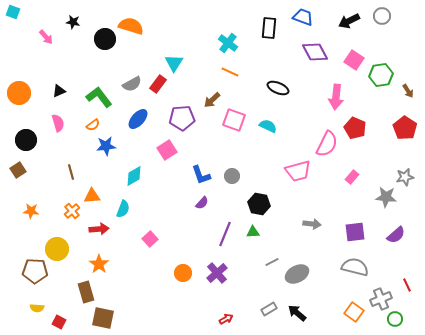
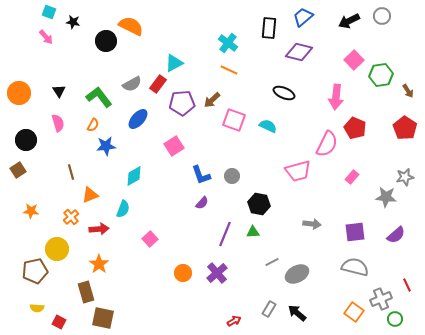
cyan square at (13, 12): moved 36 px right
blue trapezoid at (303, 17): rotated 60 degrees counterclockwise
orange semicircle at (131, 26): rotated 10 degrees clockwise
black circle at (105, 39): moved 1 px right, 2 px down
purple diamond at (315, 52): moved 16 px left; rotated 48 degrees counterclockwise
pink square at (354, 60): rotated 12 degrees clockwise
cyan triangle at (174, 63): rotated 30 degrees clockwise
orange line at (230, 72): moved 1 px left, 2 px up
black ellipse at (278, 88): moved 6 px right, 5 px down
black triangle at (59, 91): rotated 40 degrees counterclockwise
purple pentagon at (182, 118): moved 15 px up
orange semicircle at (93, 125): rotated 24 degrees counterclockwise
pink square at (167, 150): moved 7 px right, 4 px up
orange triangle at (92, 196): moved 2 px left, 1 px up; rotated 18 degrees counterclockwise
orange cross at (72, 211): moved 1 px left, 6 px down
brown pentagon at (35, 271): rotated 15 degrees counterclockwise
gray rectangle at (269, 309): rotated 28 degrees counterclockwise
red arrow at (226, 319): moved 8 px right, 2 px down
